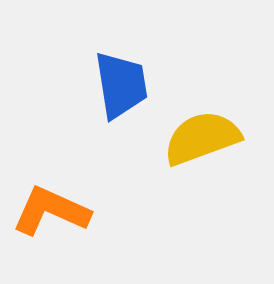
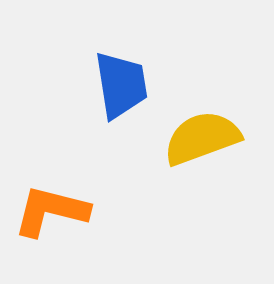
orange L-shape: rotated 10 degrees counterclockwise
